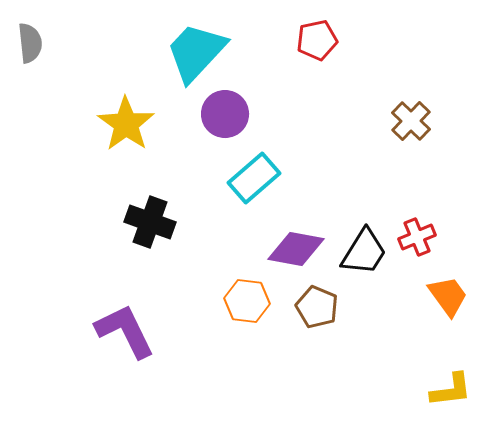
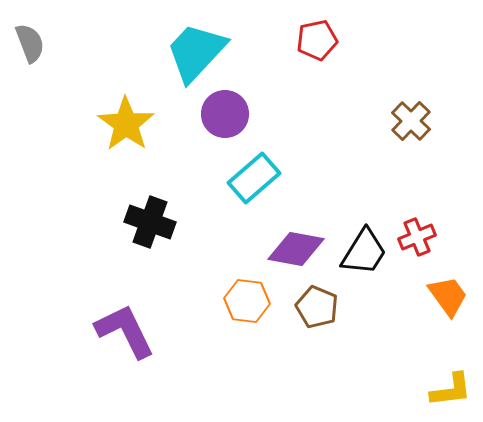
gray semicircle: rotated 15 degrees counterclockwise
